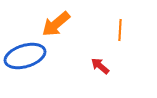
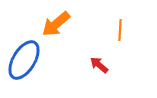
blue ellipse: moved 1 px left, 4 px down; rotated 42 degrees counterclockwise
red arrow: moved 1 px left, 1 px up
